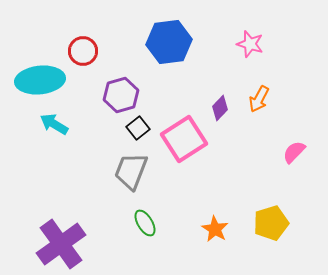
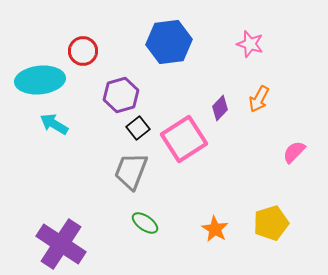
green ellipse: rotated 24 degrees counterclockwise
purple cross: rotated 21 degrees counterclockwise
